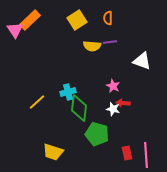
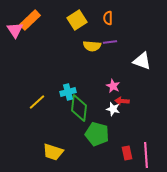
red arrow: moved 1 px left, 2 px up
